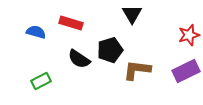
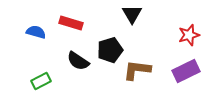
black semicircle: moved 1 px left, 2 px down
